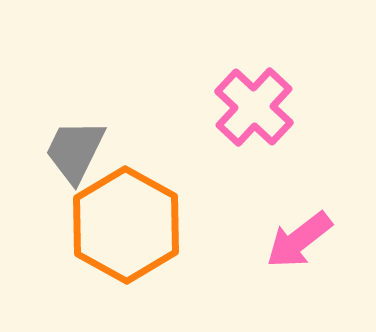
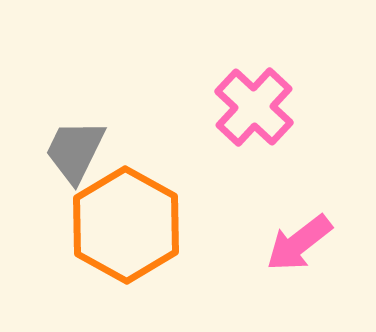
pink arrow: moved 3 px down
